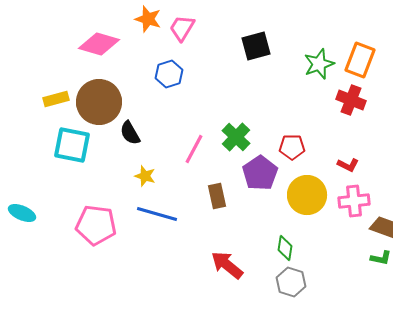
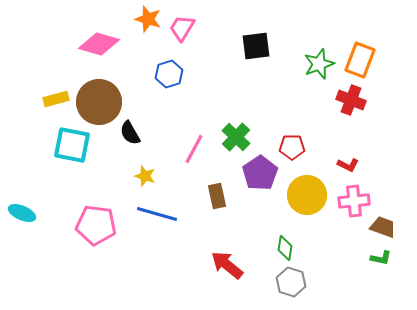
black square: rotated 8 degrees clockwise
